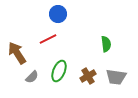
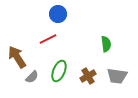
brown arrow: moved 4 px down
gray trapezoid: moved 1 px right, 1 px up
